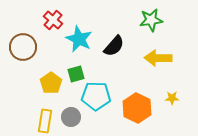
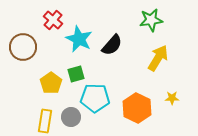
black semicircle: moved 2 px left, 1 px up
yellow arrow: rotated 120 degrees clockwise
cyan pentagon: moved 1 px left, 2 px down
